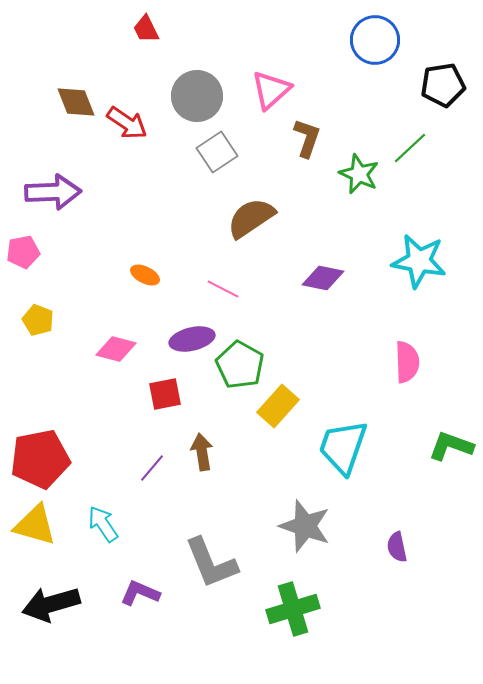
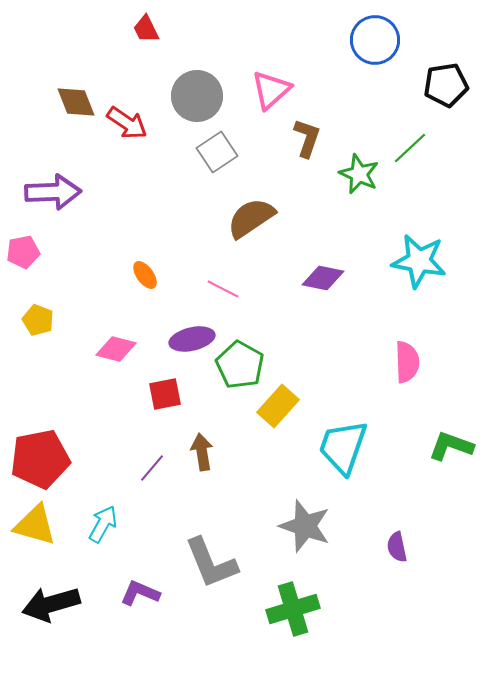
black pentagon: moved 3 px right
orange ellipse: rotated 28 degrees clockwise
cyan arrow: rotated 63 degrees clockwise
